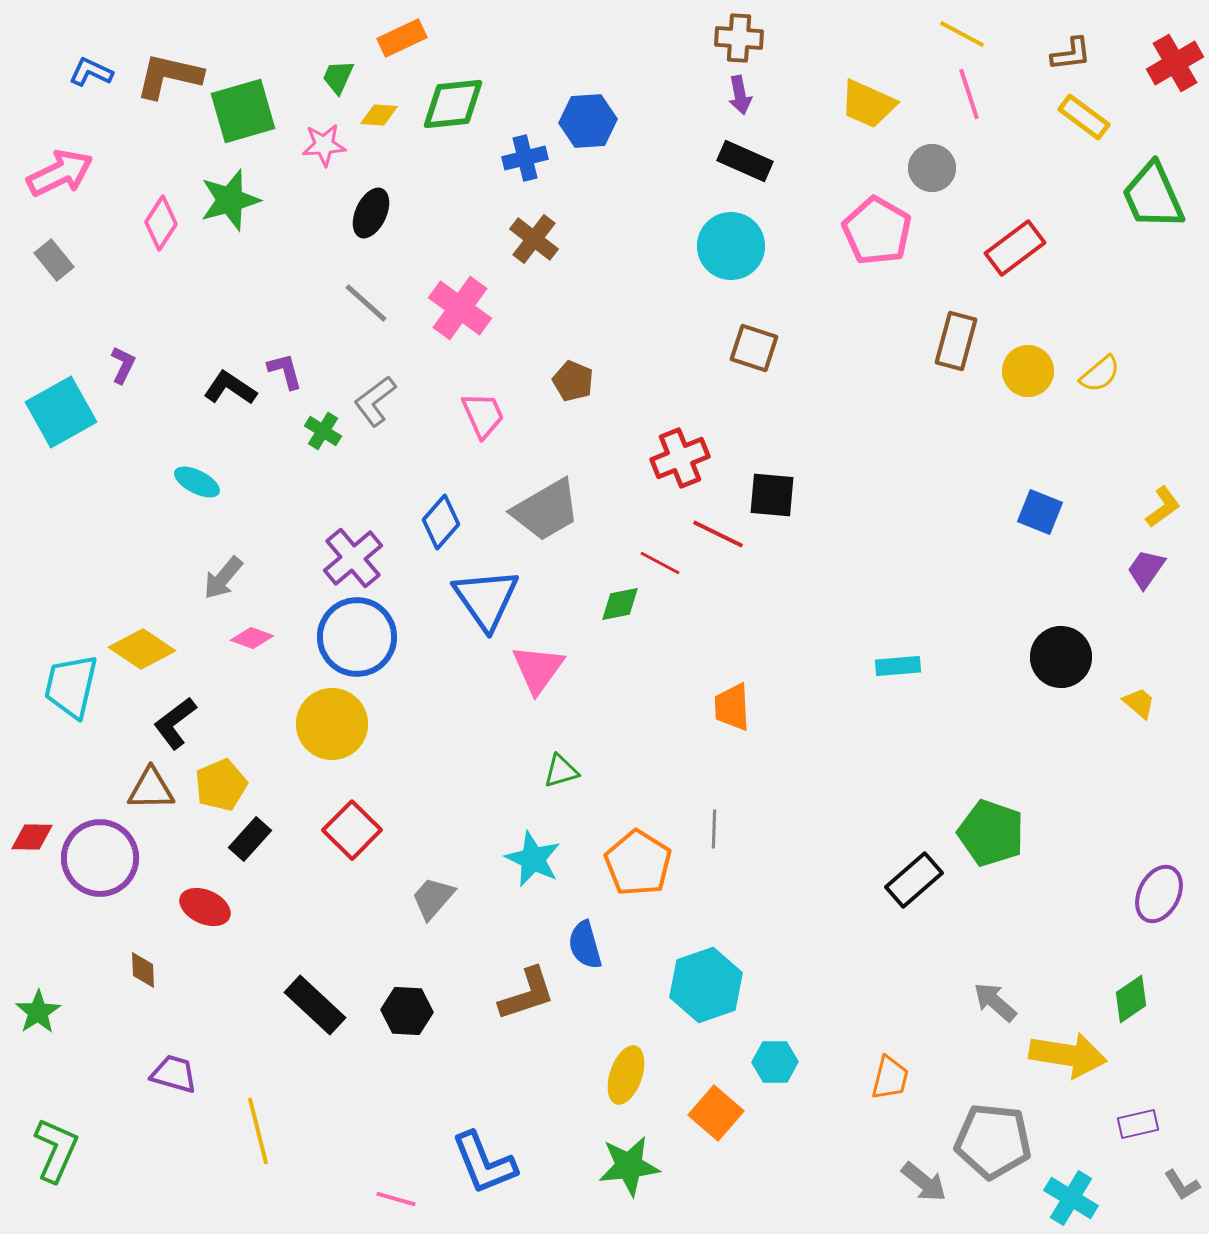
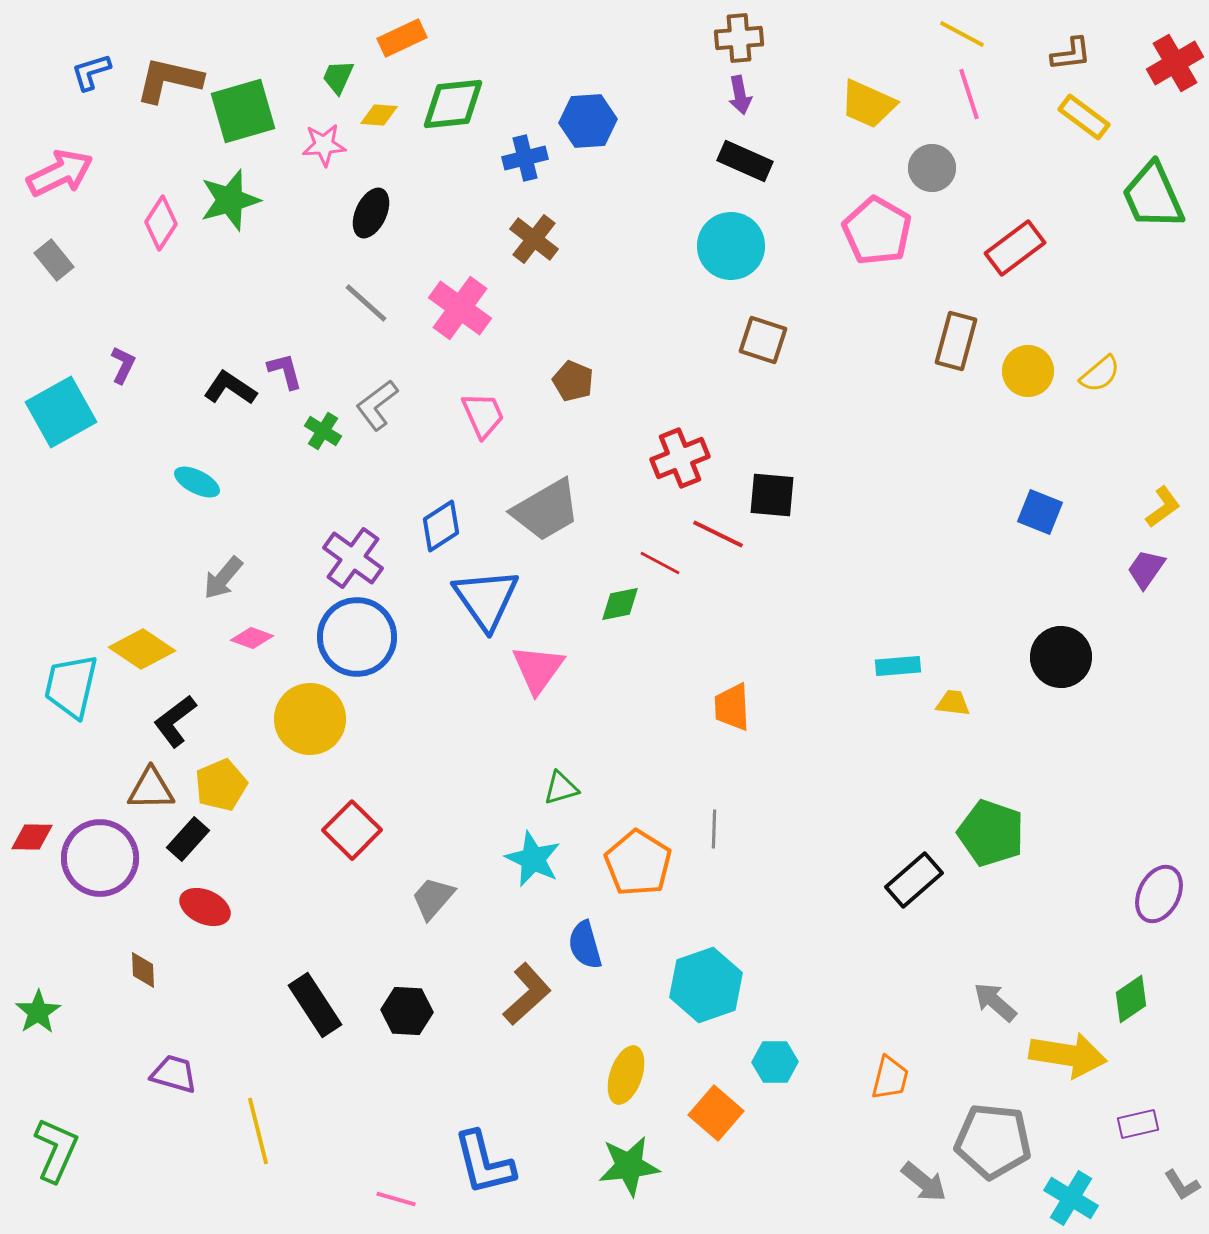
brown cross at (739, 38): rotated 9 degrees counterclockwise
blue L-shape at (91, 72): rotated 42 degrees counterclockwise
brown L-shape at (169, 76): moved 4 px down
brown square at (754, 348): moved 9 px right, 8 px up
gray L-shape at (375, 401): moved 2 px right, 4 px down
blue diamond at (441, 522): moved 4 px down; rotated 16 degrees clockwise
purple cross at (353, 558): rotated 14 degrees counterclockwise
yellow trapezoid at (1139, 703): moved 186 px left; rotated 33 degrees counterclockwise
black L-shape at (175, 723): moved 2 px up
yellow circle at (332, 724): moved 22 px left, 5 px up
green triangle at (561, 771): moved 17 px down
black rectangle at (250, 839): moved 62 px left
brown L-shape at (527, 994): rotated 24 degrees counterclockwise
black rectangle at (315, 1005): rotated 14 degrees clockwise
blue L-shape at (484, 1163): rotated 8 degrees clockwise
